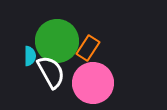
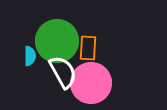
orange rectangle: rotated 30 degrees counterclockwise
white semicircle: moved 12 px right
pink circle: moved 2 px left
